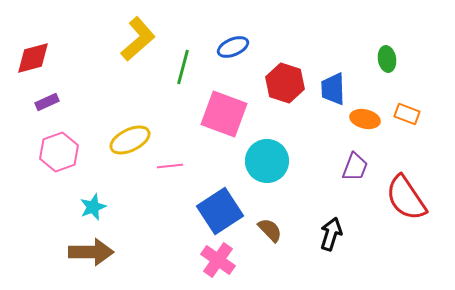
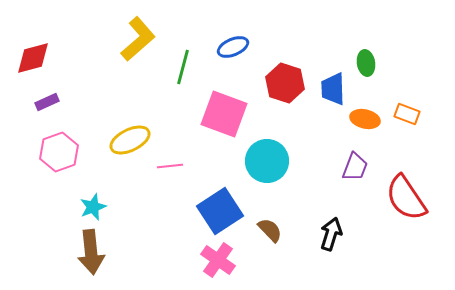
green ellipse: moved 21 px left, 4 px down
brown arrow: rotated 84 degrees clockwise
